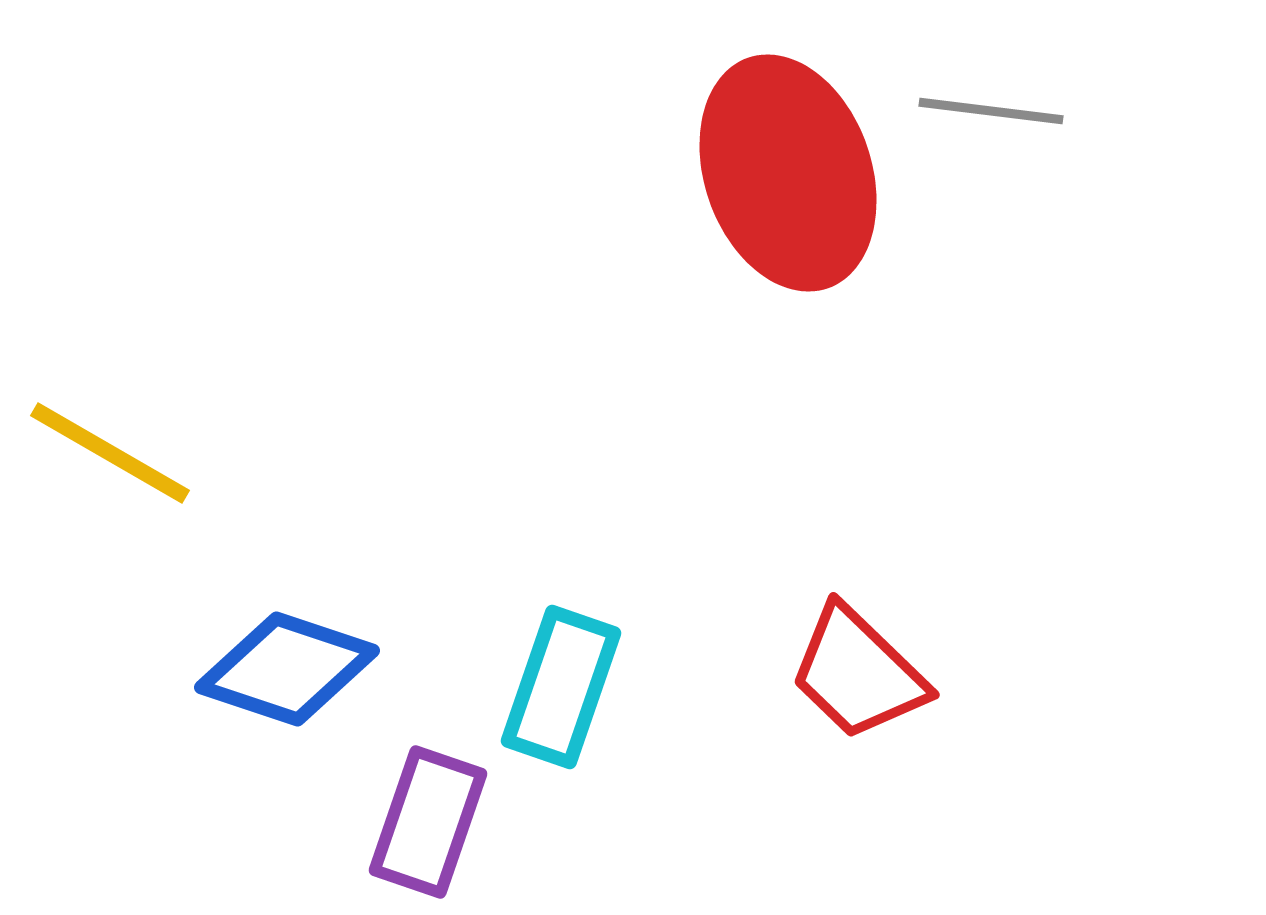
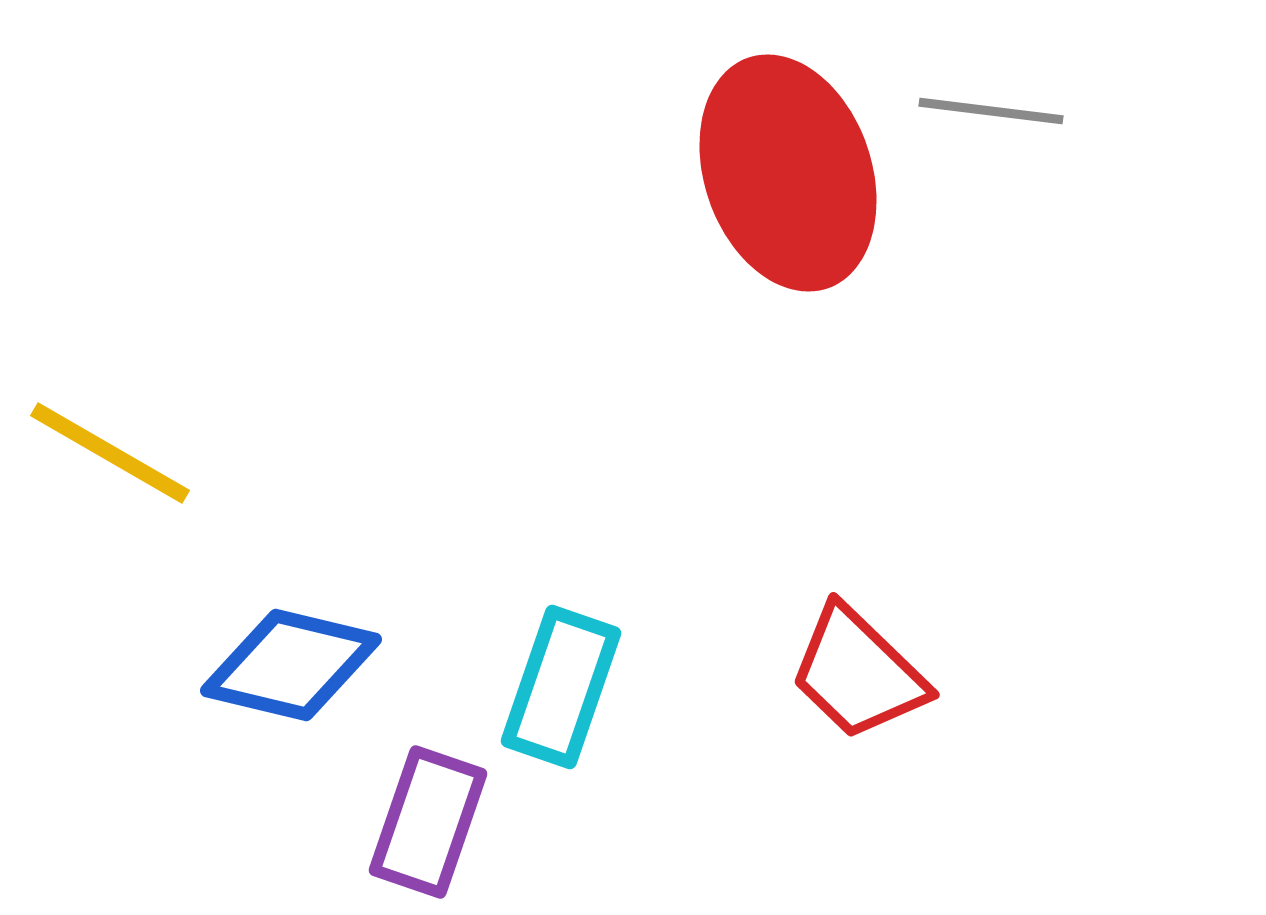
blue diamond: moved 4 px right, 4 px up; rotated 5 degrees counterclockwise
